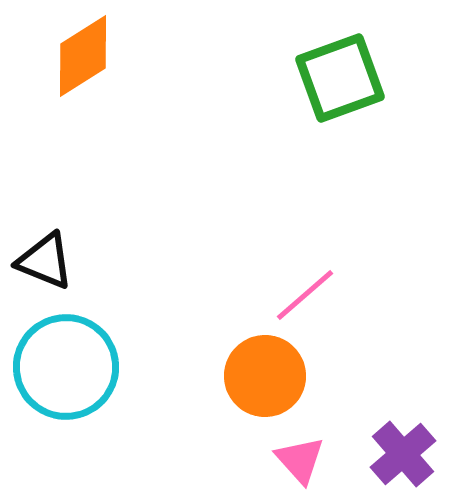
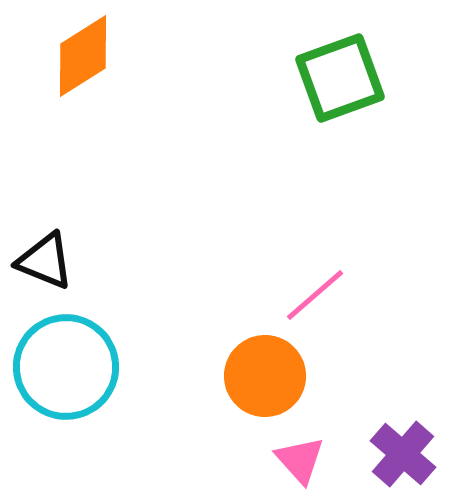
pink line: moved 10 px right
purple cross: rotated 8 degrees counterclockwise
